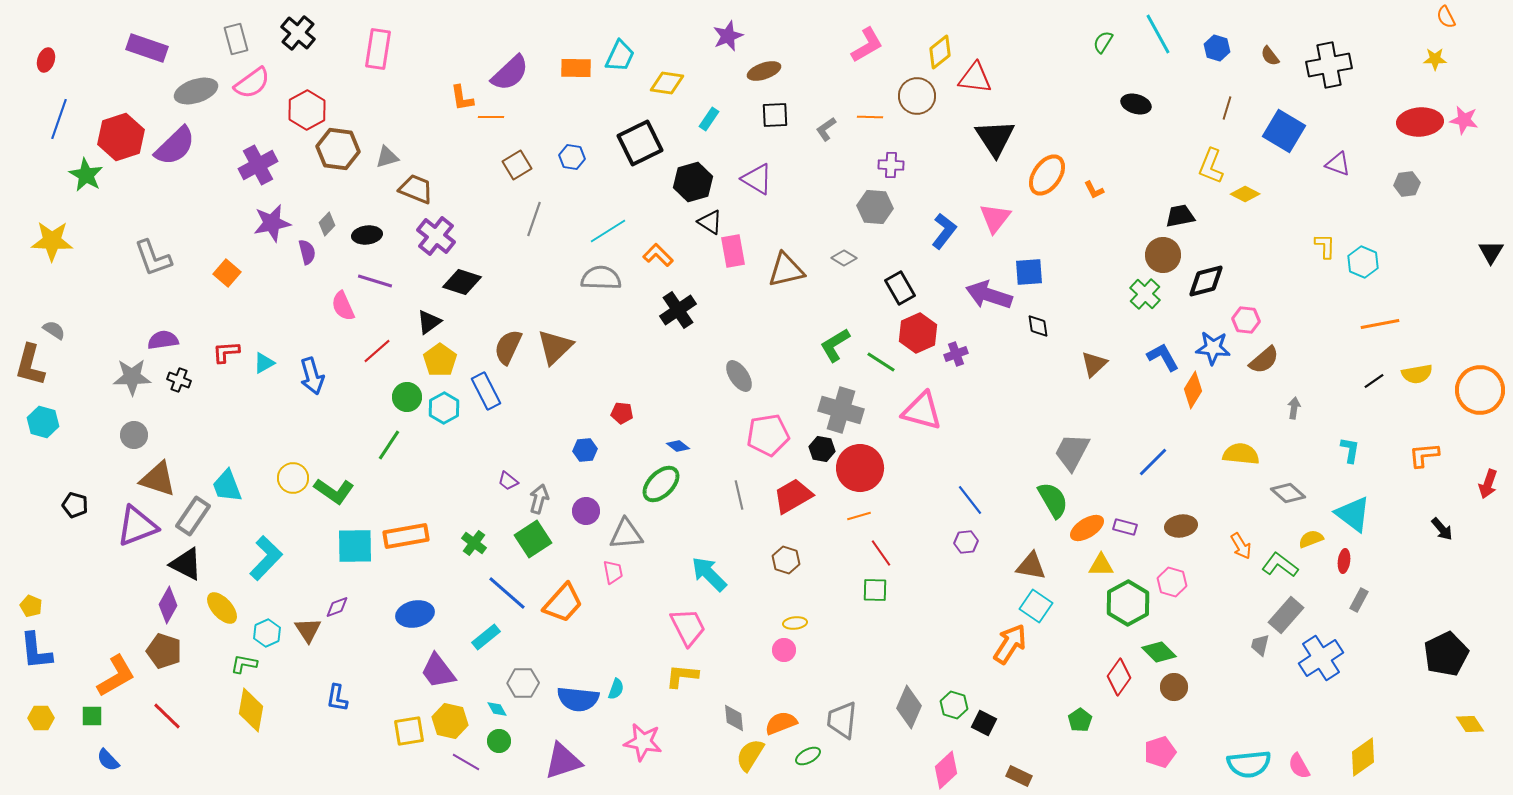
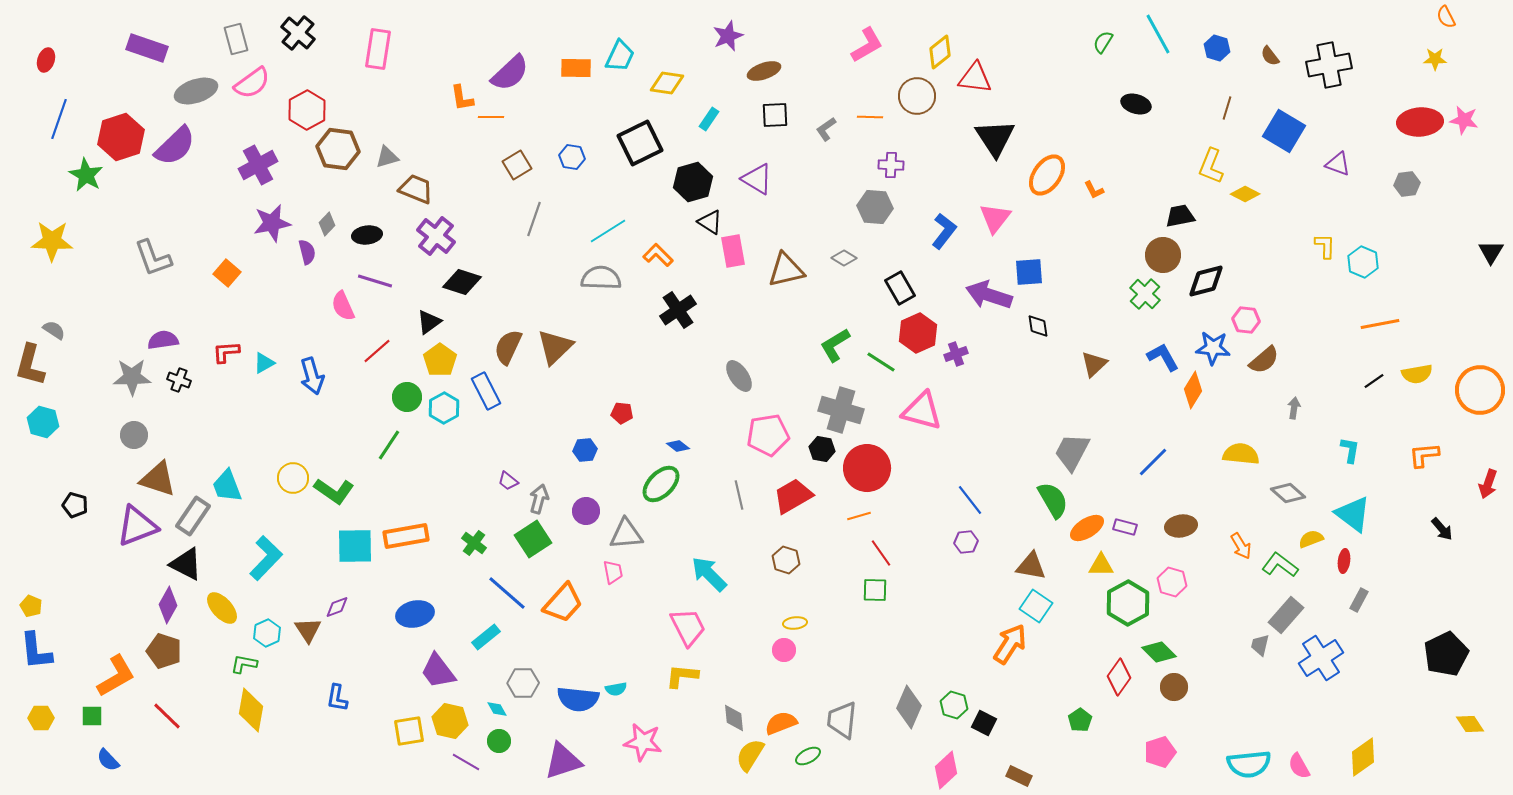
red circle at (860, 468): moved 7 px right
cyan semicircle at (616, 689): rotated 60 degrees clockwise
